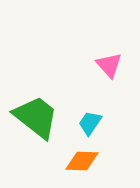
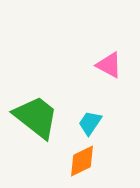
pink triangle: rotated 20 degrees counterclockwise
orange diamond: rotated 28 degrees counterclockwise
